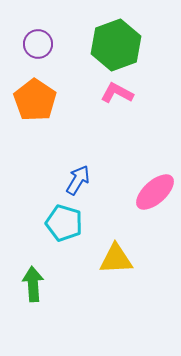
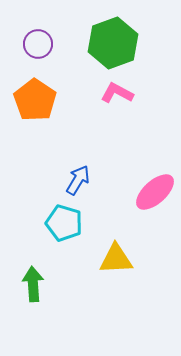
green hexagon: moved 3 px left, 2 px up
